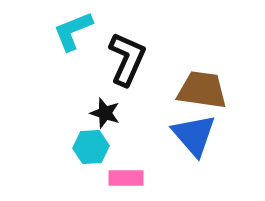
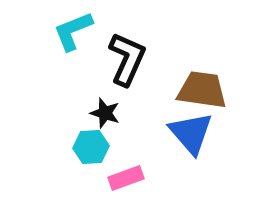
blue triangle: moved 3 px left, 2 px up
pink rectangle: rotated 20 degrees counterclockwise
